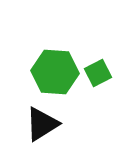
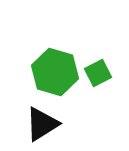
green hexagon: rotated 12 degrees clockwise
